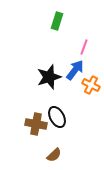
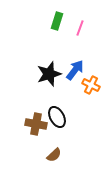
pink line: moved 4 px left, 19 px up
black star: moved 3 px up
